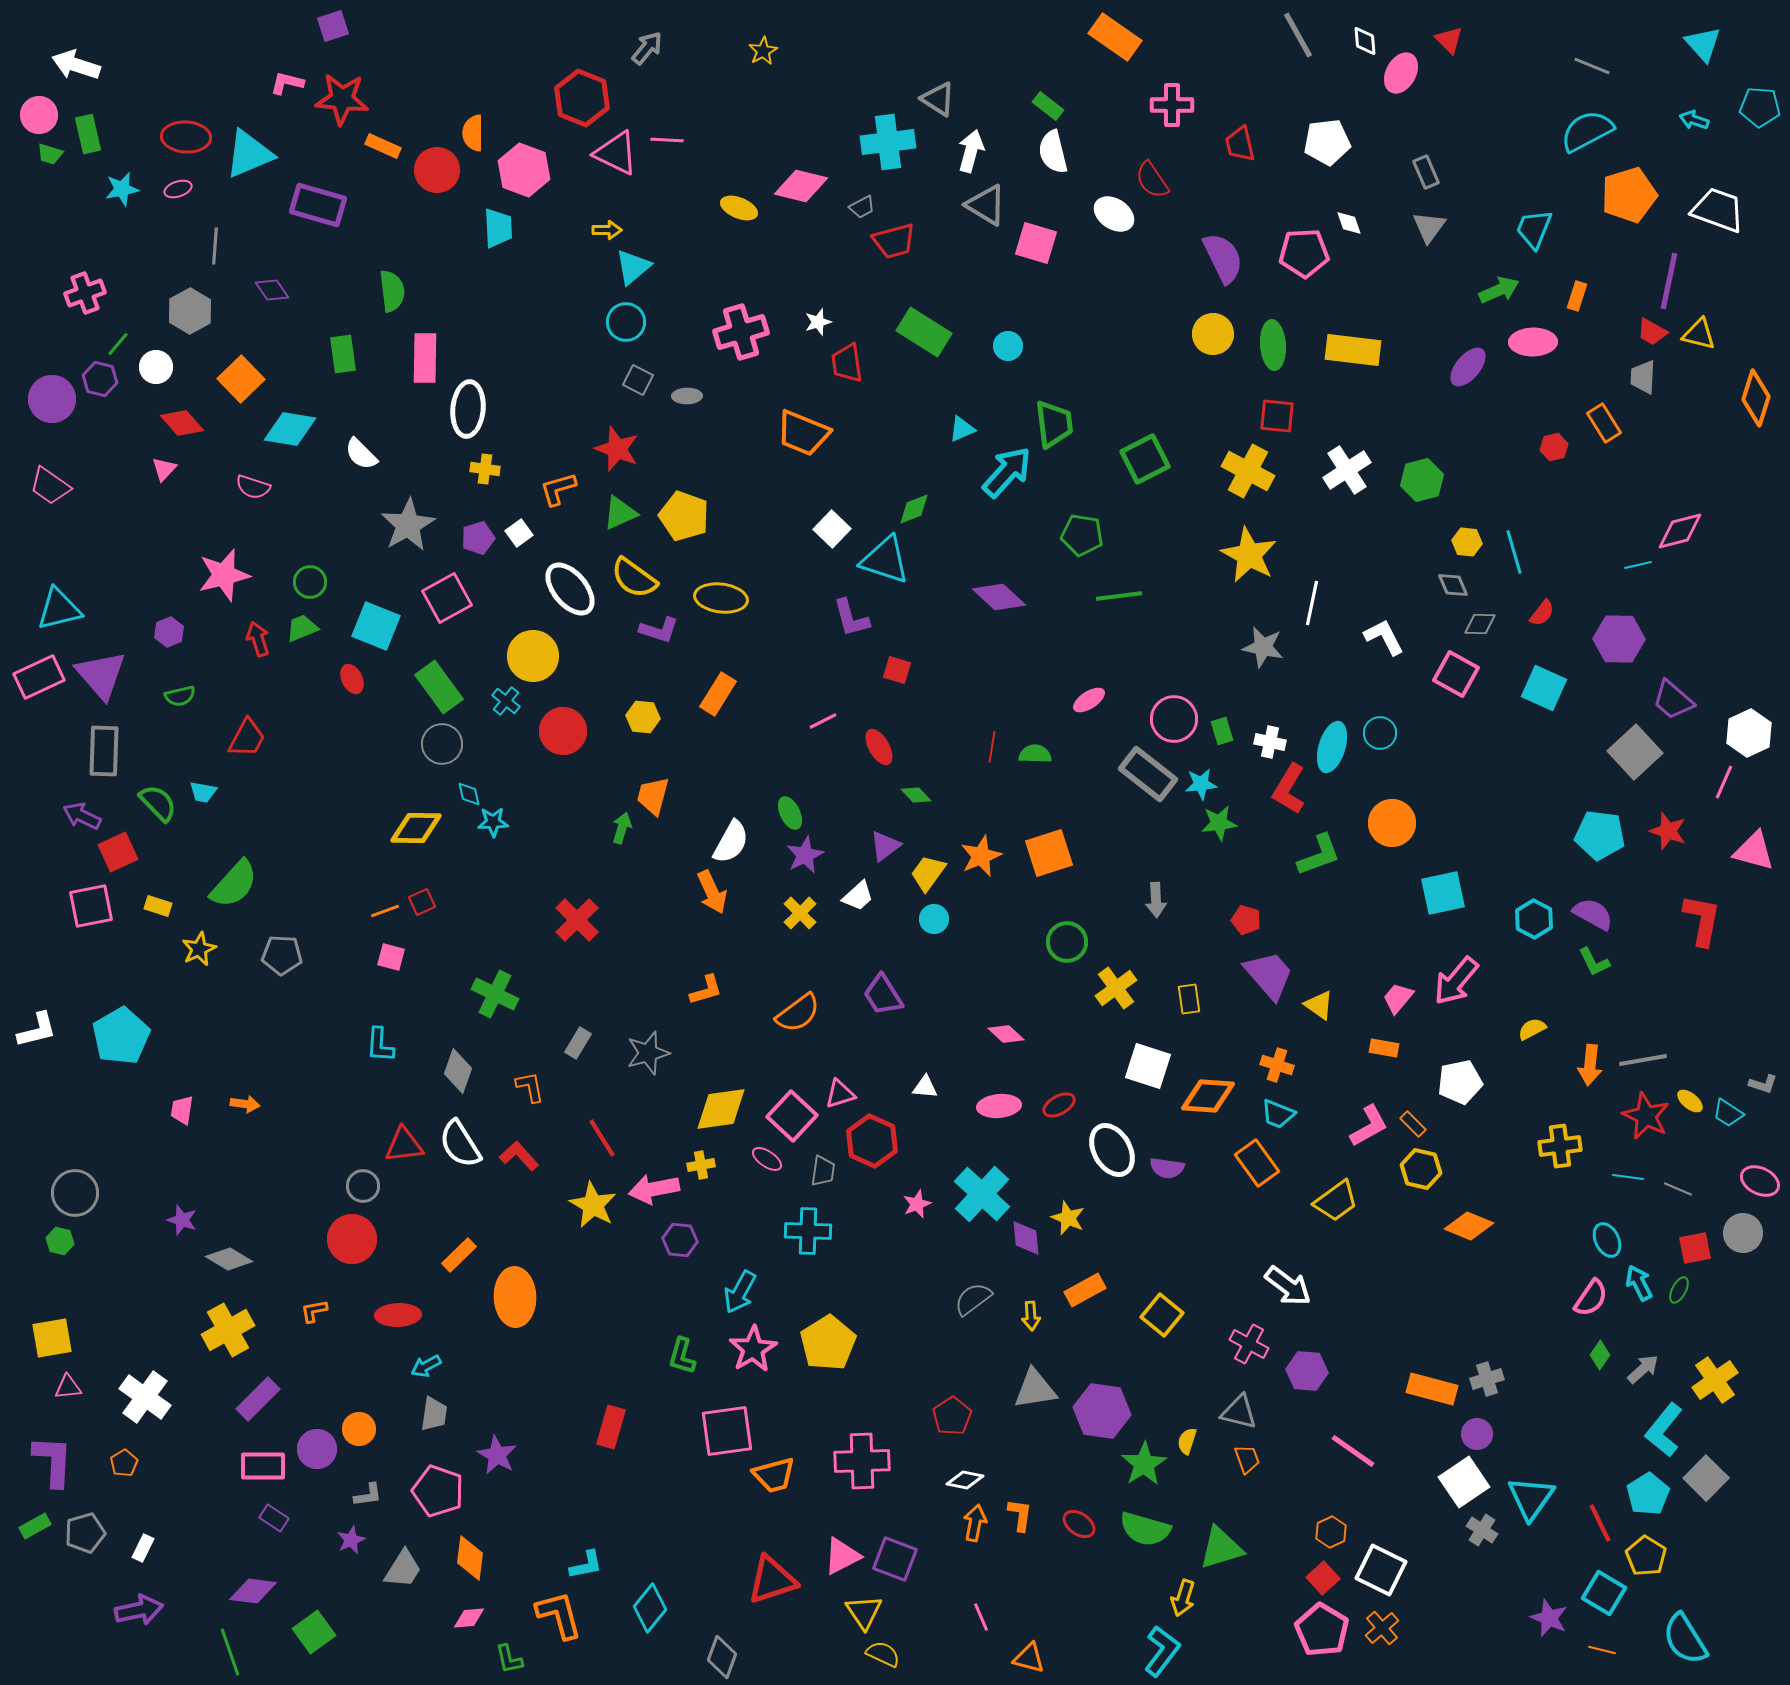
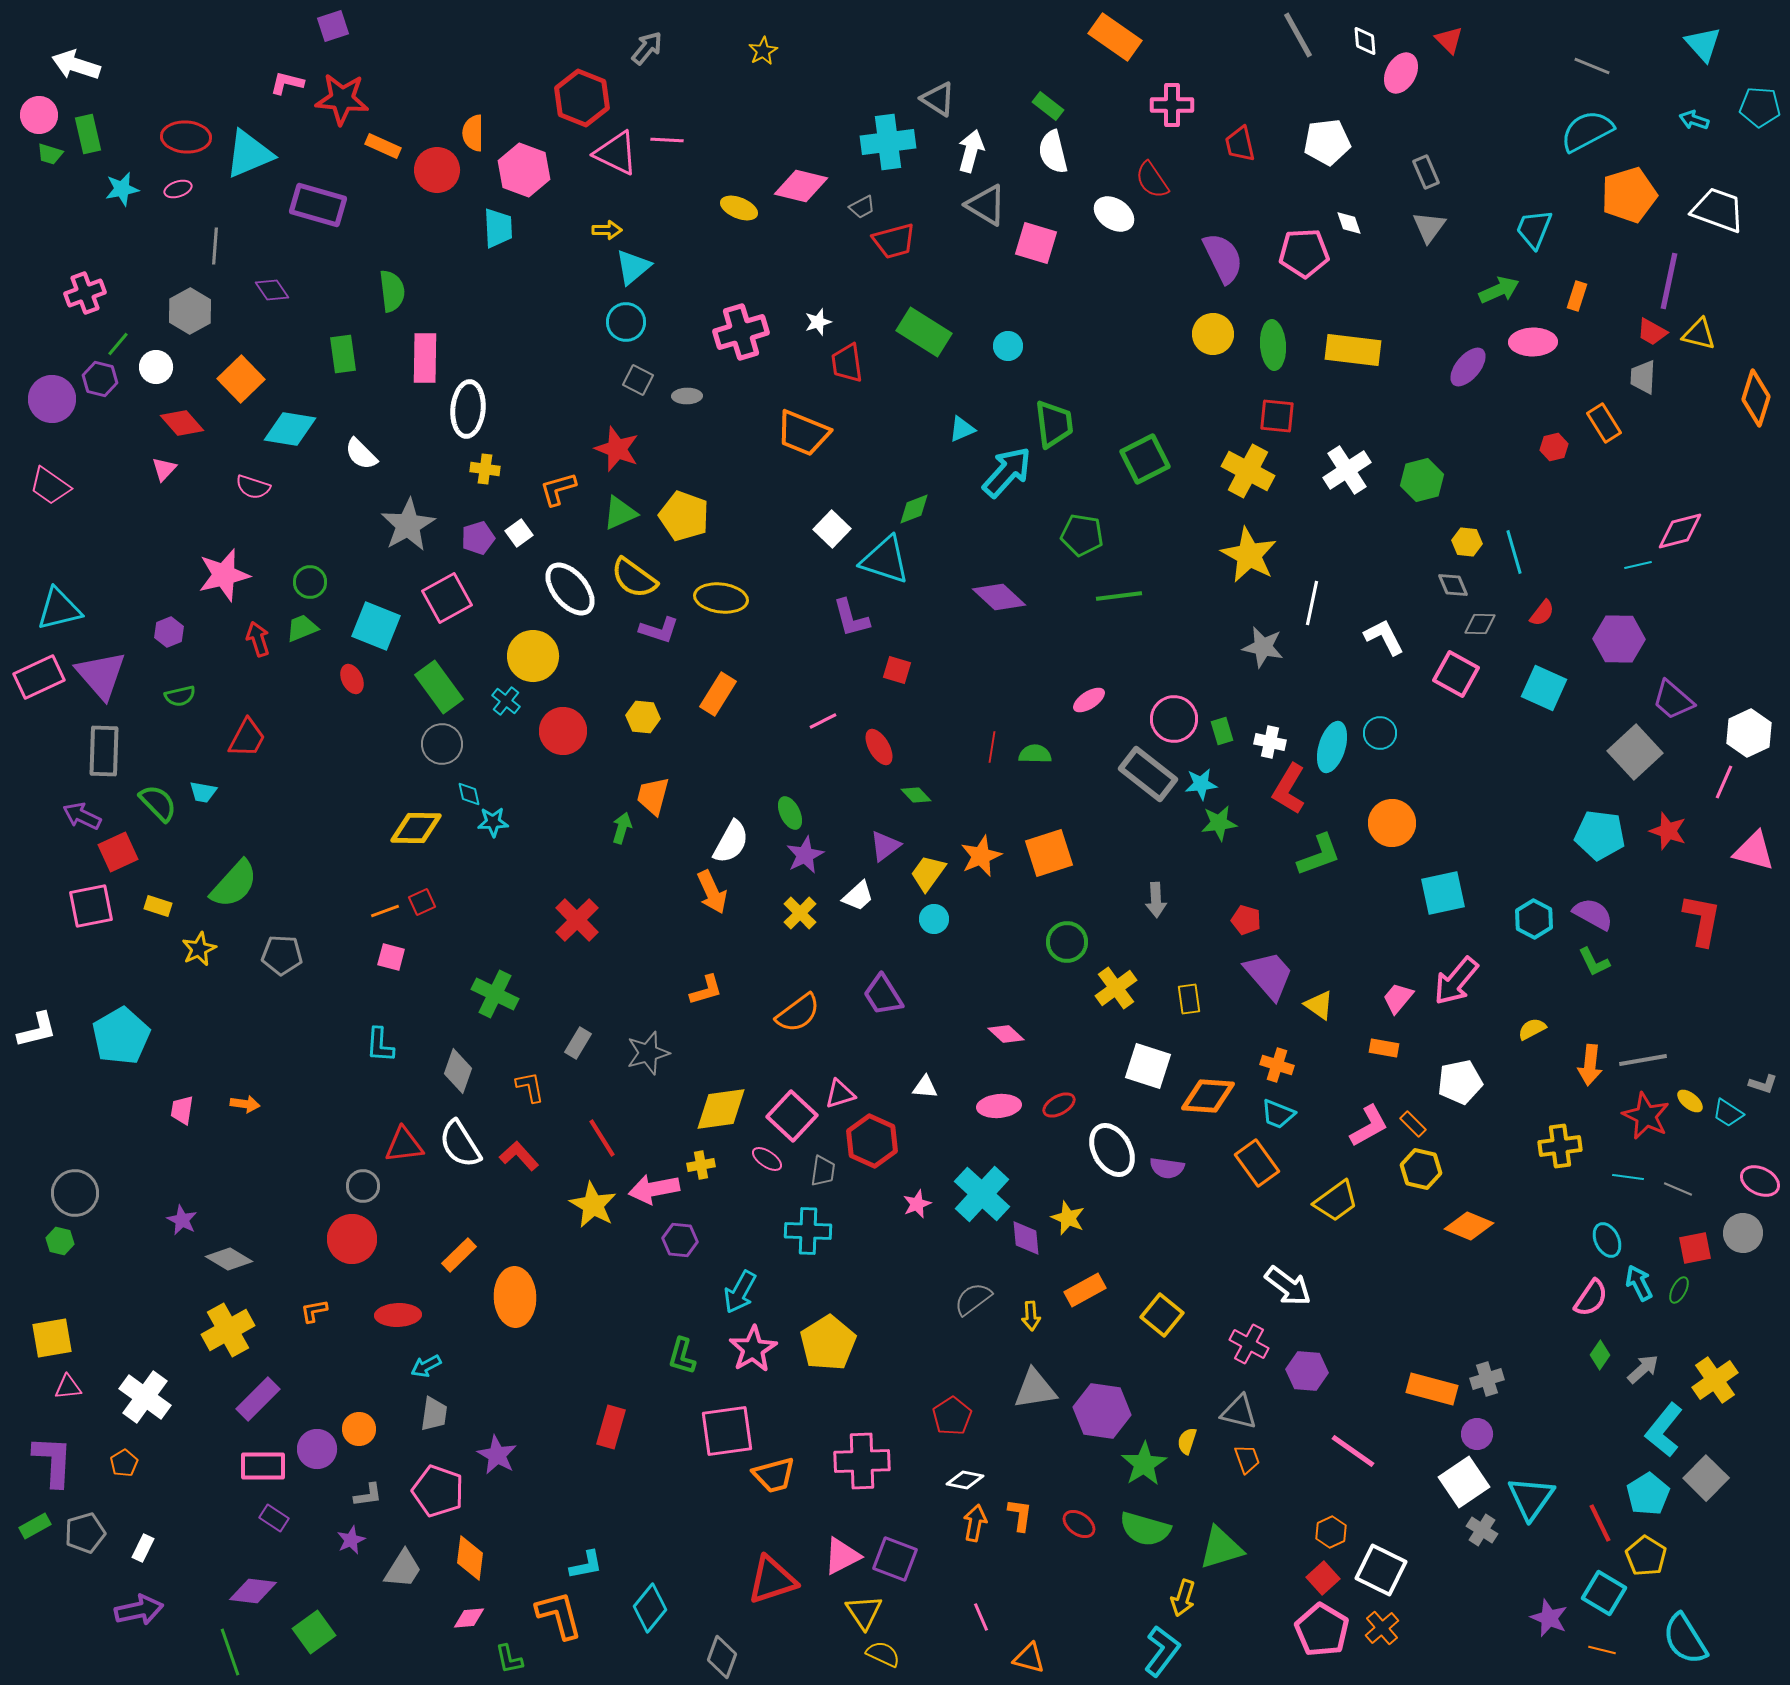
purple star at (182, 1220): rotated 8 degrees clockwise
